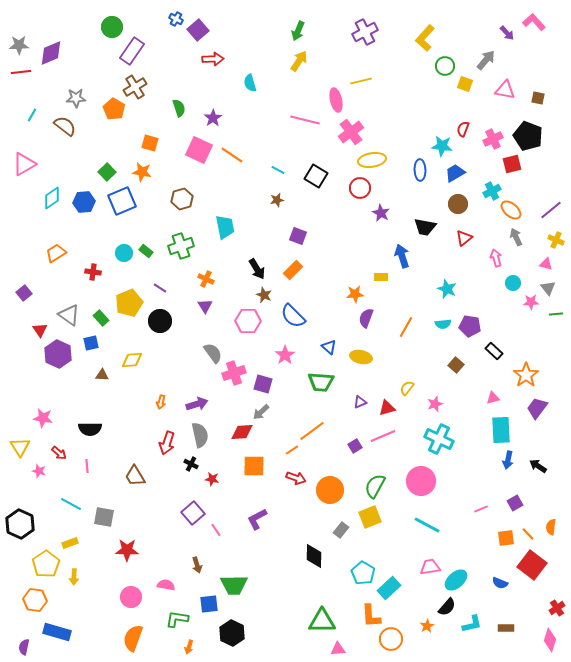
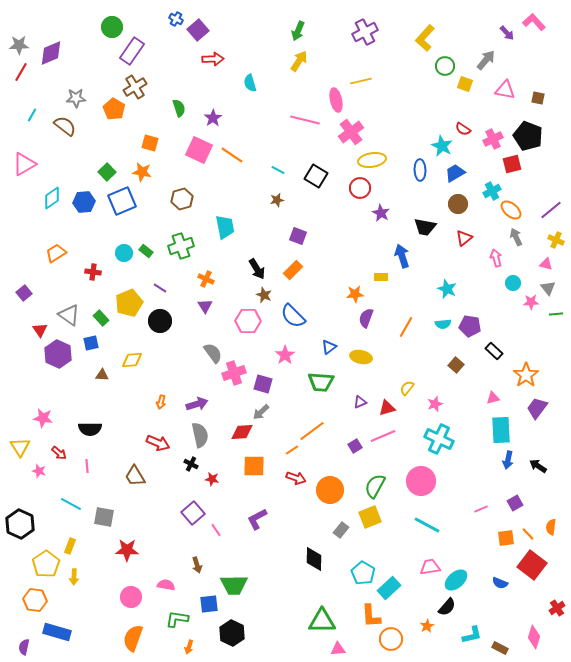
red line at (21, 72): rotated 54 degrees counterclockwise
red semicircle at (463, 129): rotated 77 degrees counterclockwise
cyan star at (442, 146): rotated 20 degrees clockwise
blue triangle at (329, 347): rotated 42 degrees clockwise
red arrow at (167, 443): moved 9 px left; rotated 85 degrees counterclockwise
yellow rectangle at (70, 543): moved 3 px down; rotated 49 degrees counterclockwise
black diamond at (314, 556): moved 3 px down
cyan L-shape at (472, 624): moved 11 px down
brown rectangle at (506, 628): moved 6 px left, 20 px down; rotated 28 degrees clockwise
pink diamond at (550, 640): moved 16 px left, 3 px up
